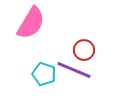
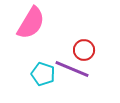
purple line: moved 2 px left, 1 px up
cyan pentagon: moved 1 px left
